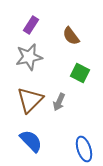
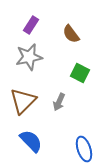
brown semicircle: moved 2 px up
brown triangle: moved 7 px left, 1 px down
